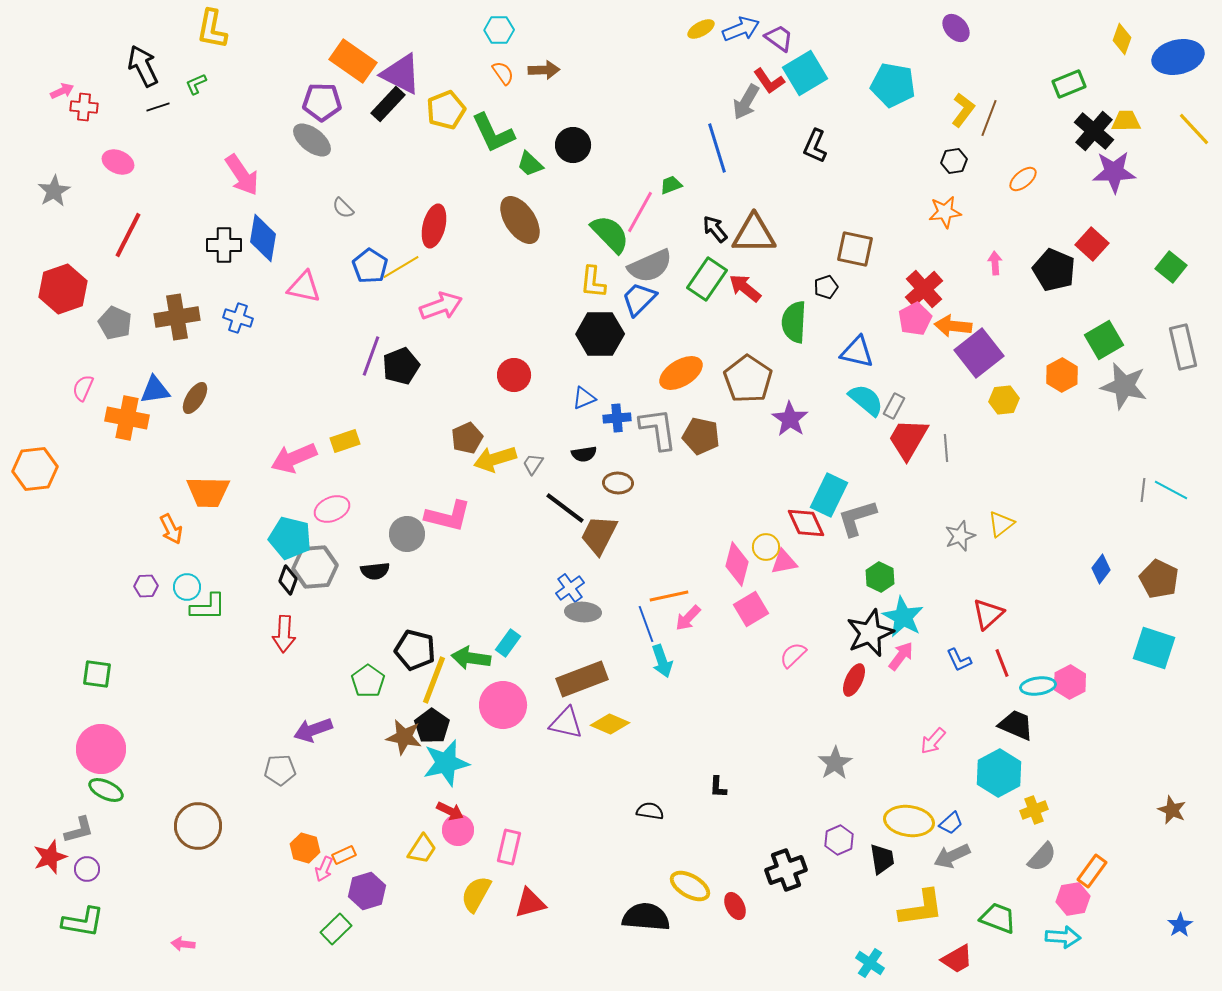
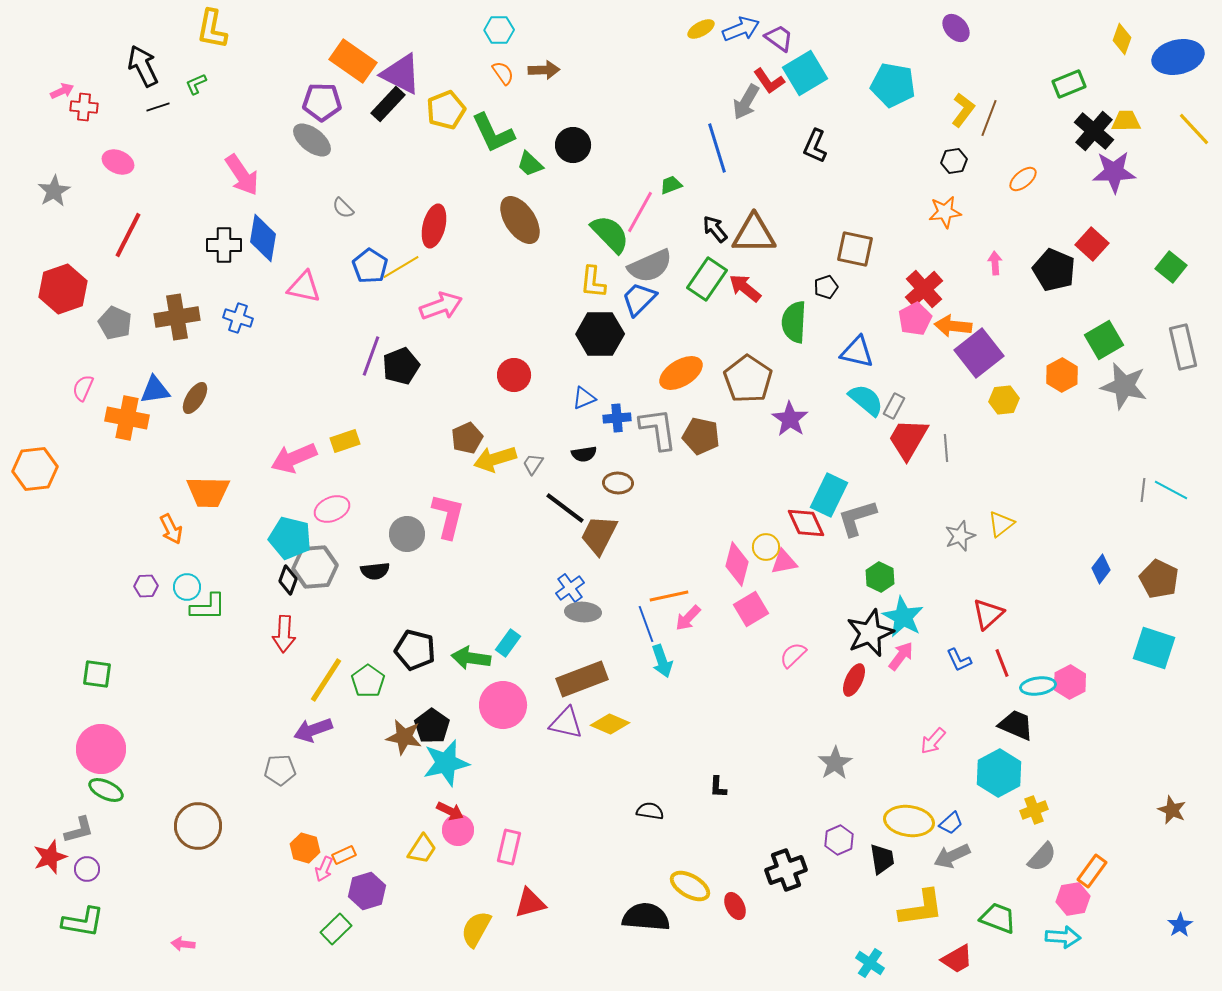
pink L-shape at (448, 516): rotated 90 degrees counterclockwise
yellow line at (434, 680): moved 108 px left; rotated 12 degrees clockwise
yellow semicircle at (476, 894): moved 35 px down
